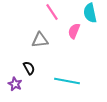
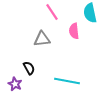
pink semicircle: rotated 28 degrees counterclockwise
gray triangle: moved 2 px right, 1 px up
